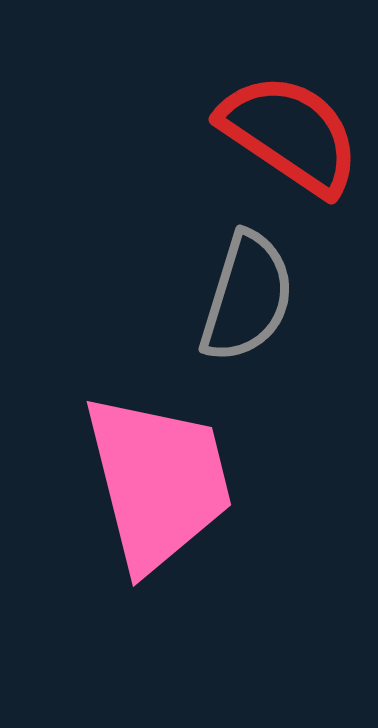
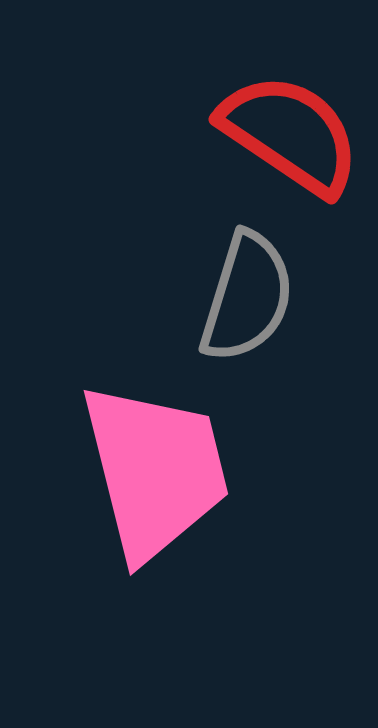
pink trapezoid: moved 3 px left, 11 px up
